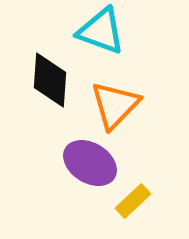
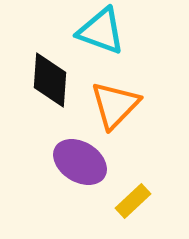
purple ellipse: moved 10 px left, 1 px up
